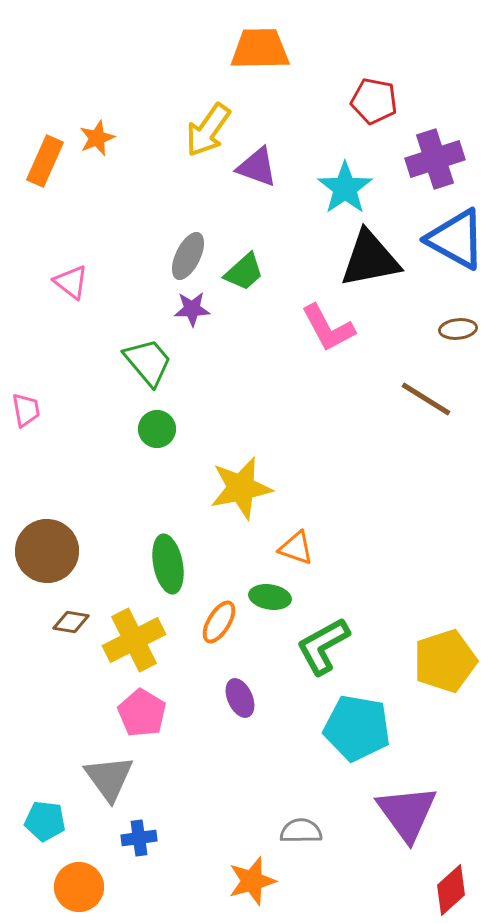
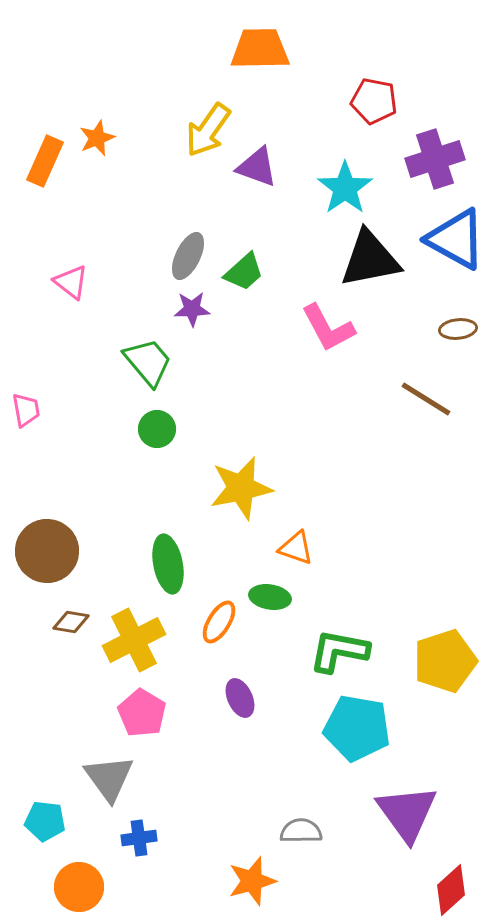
green L-shape at (323, 646): moved 16 px right, 5 px down; rotated 40 degrees clockwise
